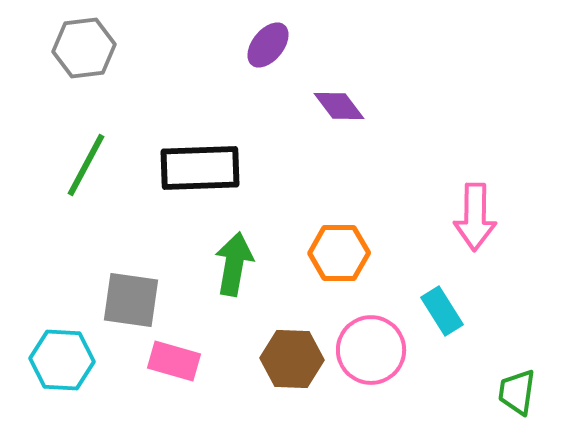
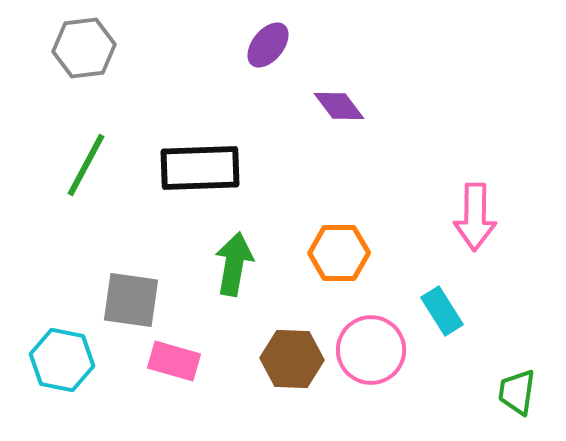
cyan hexagon: rotated 8 degrees clockwise
